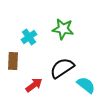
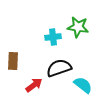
green star: moved 15 px right, 2 px up
cyan cross: moved 24 px right; rotated 28 degrees clockwise
black semicircle: moved 3 px left; rotated 15 degrees clockwise
cyan semicircle: moved 3 px left
